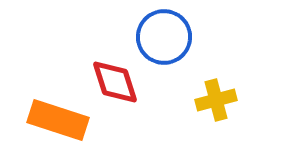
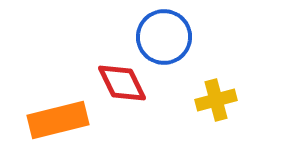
red diamond: moved 7 px right, 1 px down; rotated 8 degrees counterclockwise
orange rectangle: rotated 32 degrees counterclockwise
